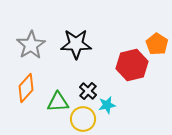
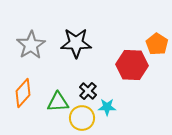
black star: moved 1 px up
red hexagon: rotated 16 degrees clockwise
orange diamond: moved 3 px left, 5 px down
cyan star: moved 2 px down; rotated 12 degrees clockwise
yellow circle: moved 1 px left, 1 px up
